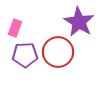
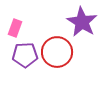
purple star: moved 3 px right
red circle: moved 1 px left
